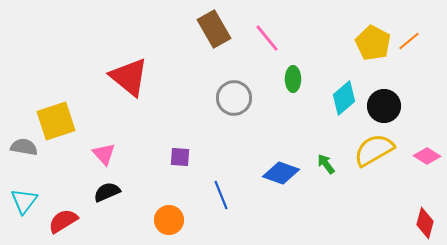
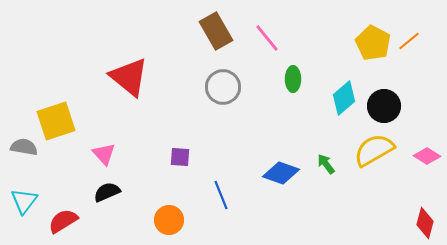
brown rectangle: moved 2 px right, 2 px down
gray circle: moved 11 px left, 11 px up
